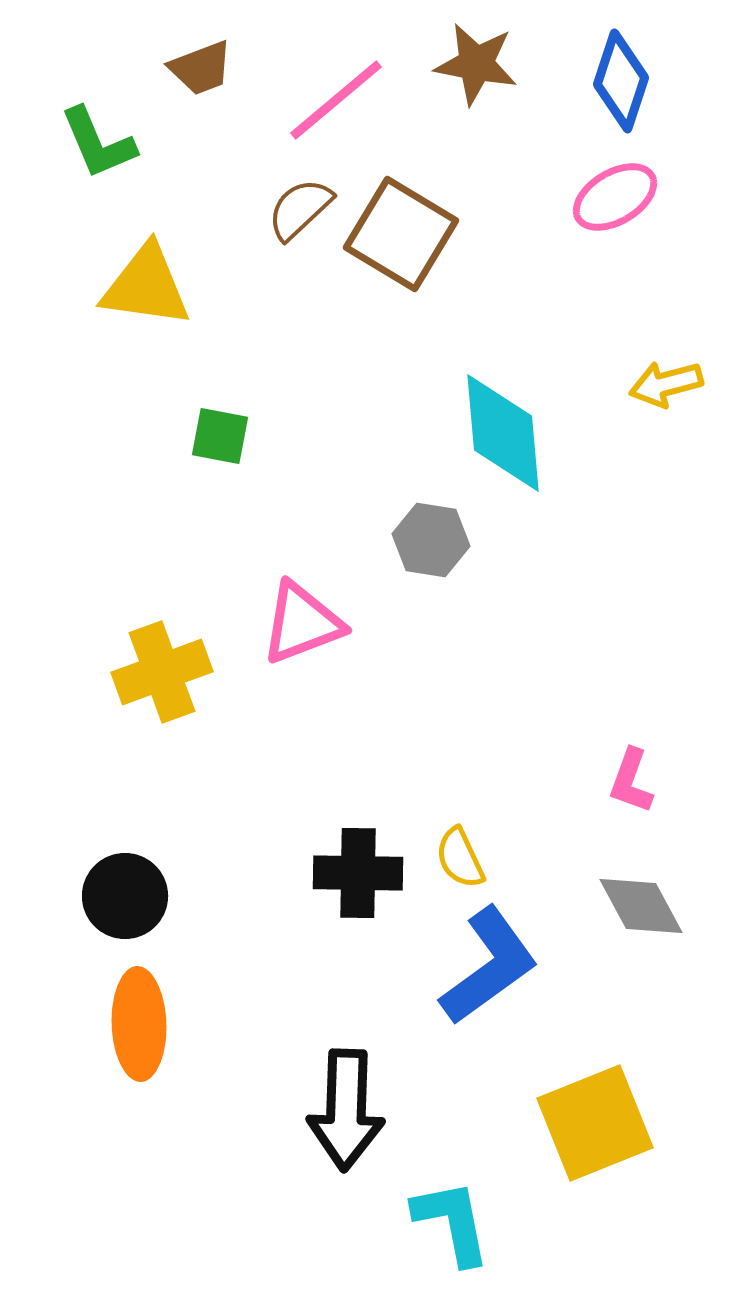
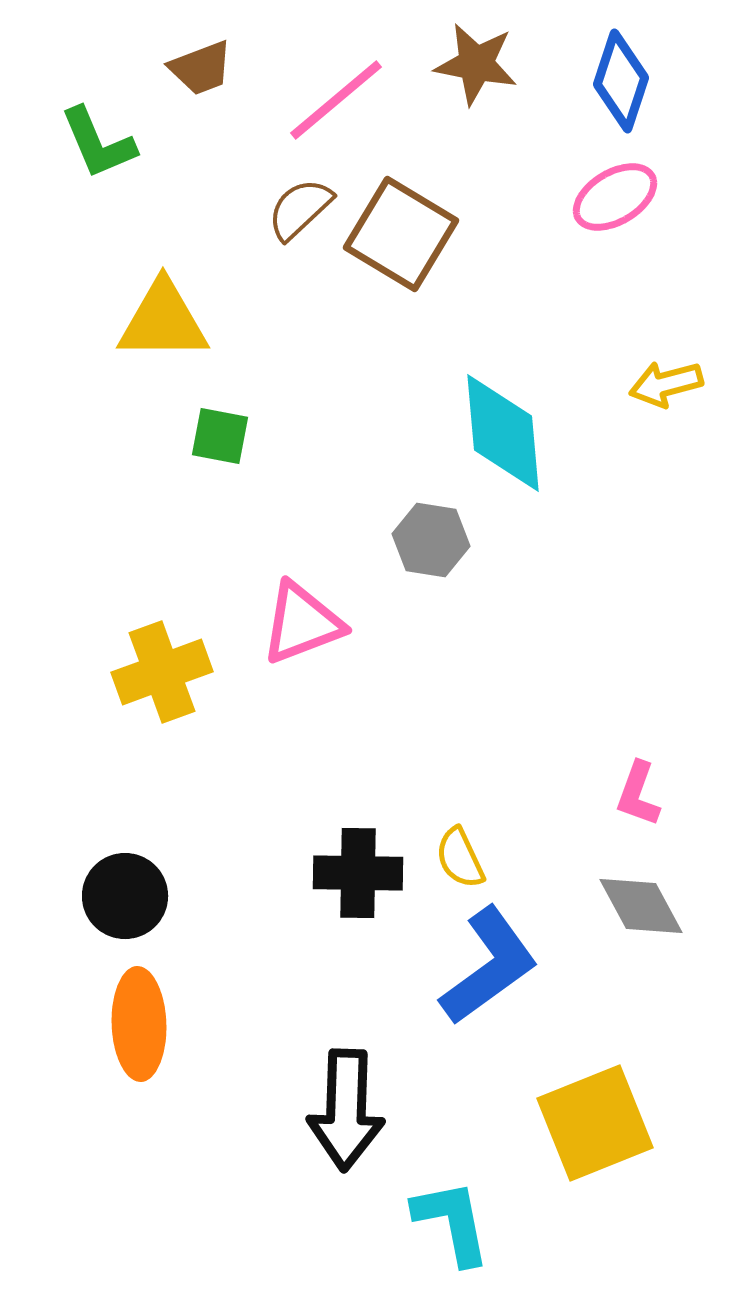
yellow triangle: moved 17 px right, 35 px down; rotated 8 degrees counterclockwise
pink L-shape: moved 7 px right, 13 px down
